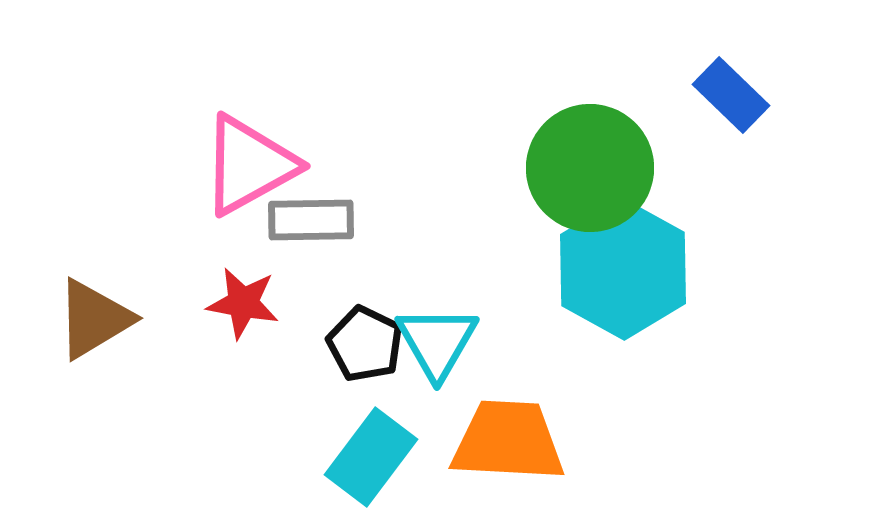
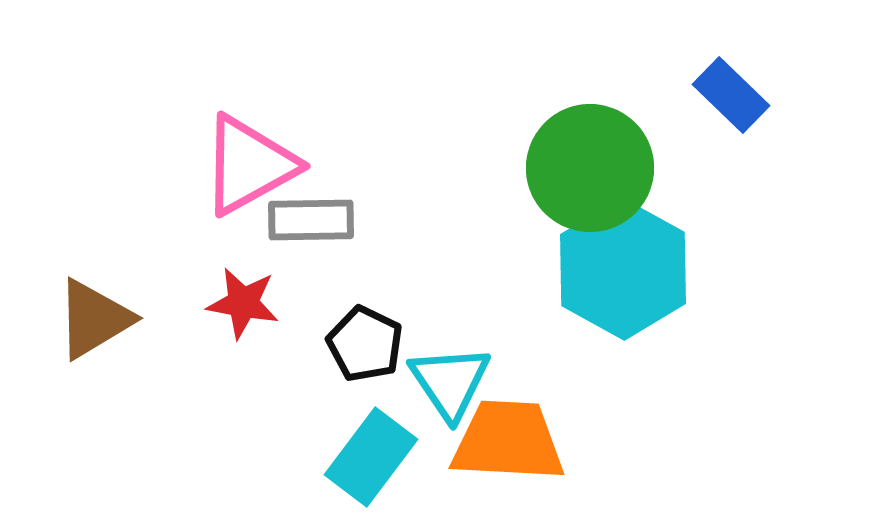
cyan triangle: moved 13 px right, 40 px down; rotated 4 degrees counterclockwise
